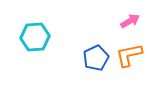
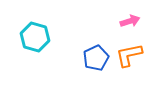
pink arrow: rotated 12 degrees clockwise
cyan hexagon: rotated 20 degrees clockwise
